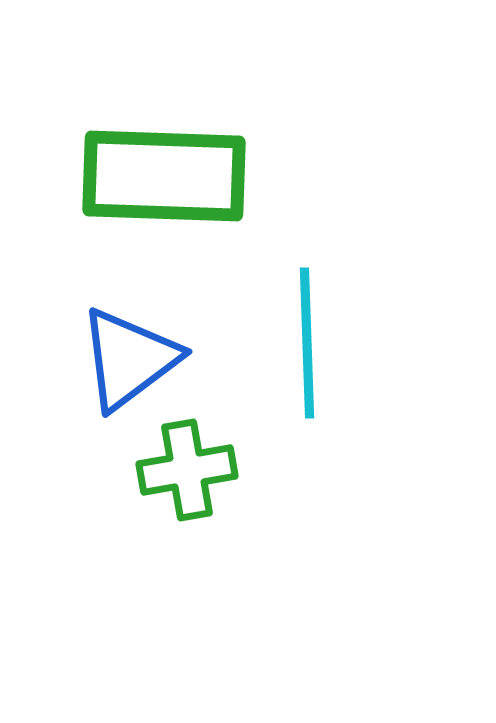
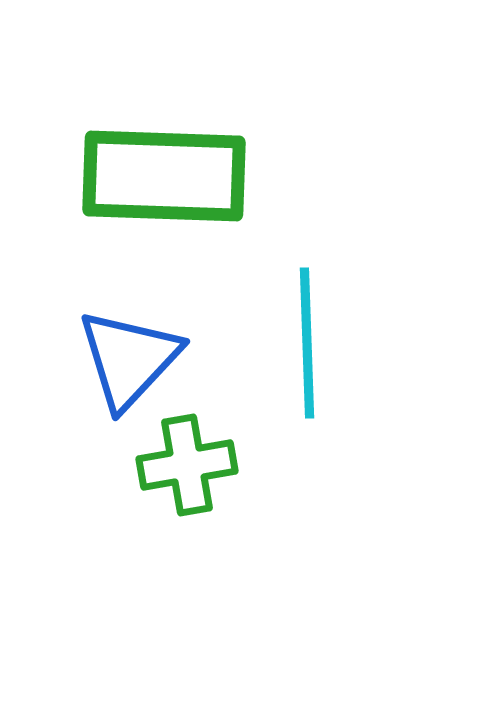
blue triangle: rotated 10 degrees counterclockwise
green cross: moved 5 px up
